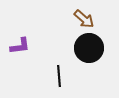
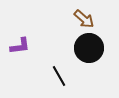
black line: rotated 25 degrees counterclockwise
